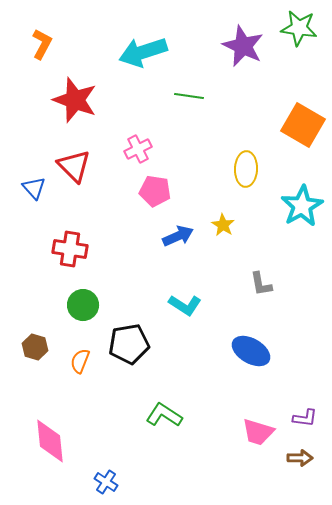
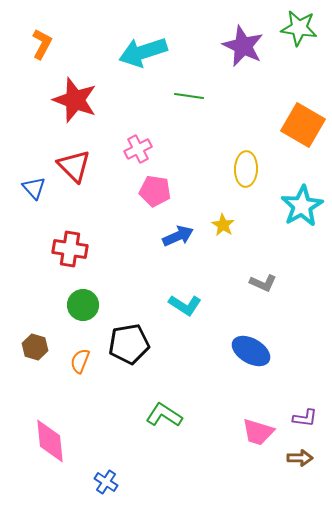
gray L-shape: moved 2 px right, 1 px up; rotated 56 degrees counterclockwise
